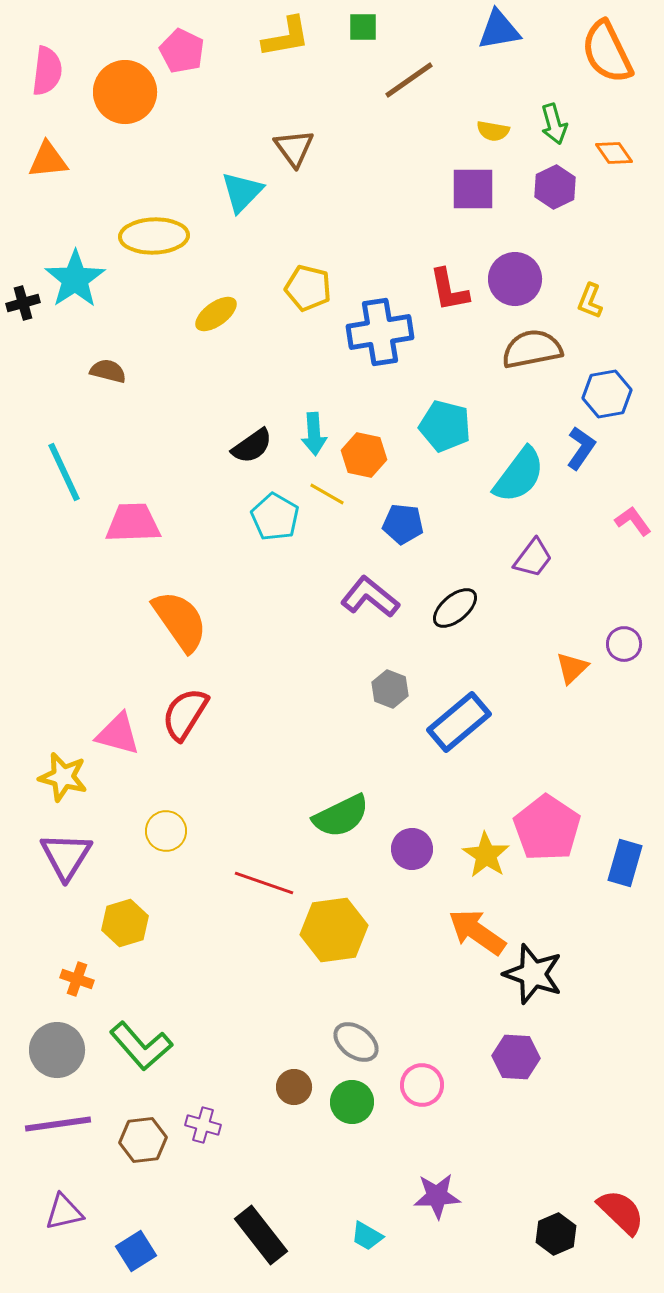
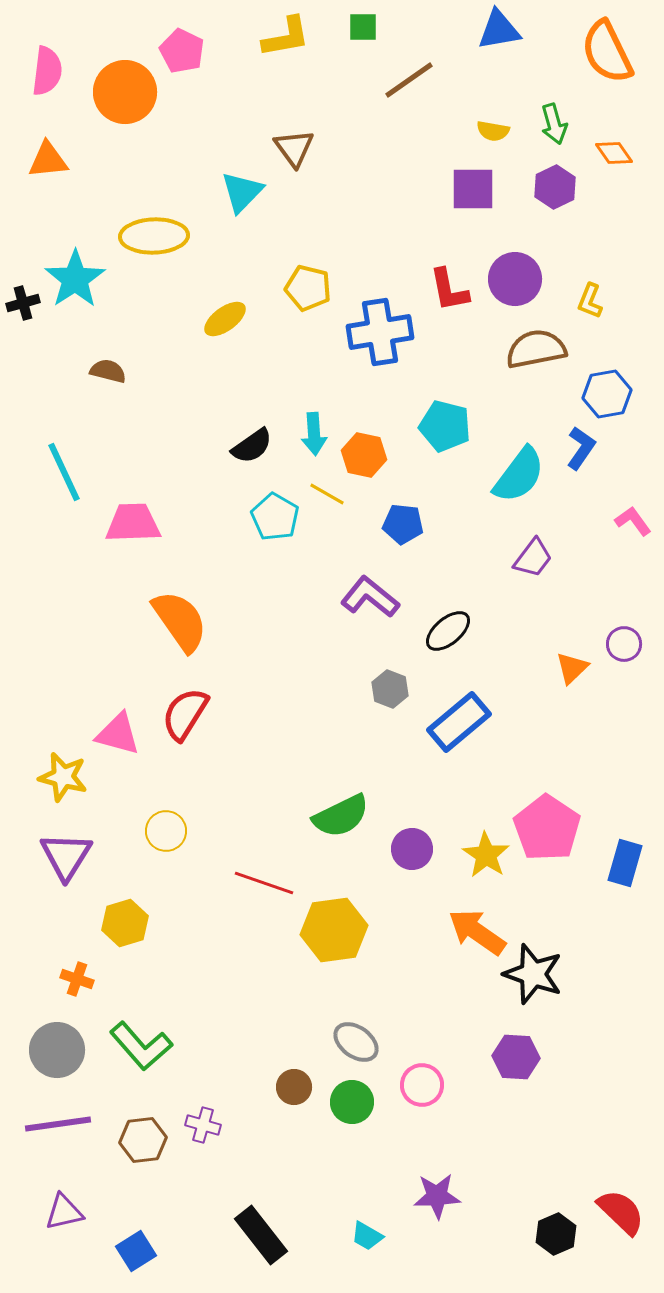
yellow ellipse at (216, 314): moved 9 px right, 5 px down
brown semicircle at (532, 349): moved 4 px right
black ellipse at (455, 608): moved 7 px left, 23 px down
